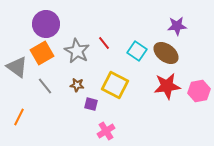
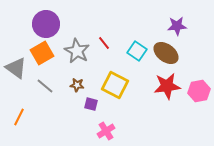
gray triangle: moved 1 px left, 1 px down
gray line: rotated 12 degrees counterclockwise
